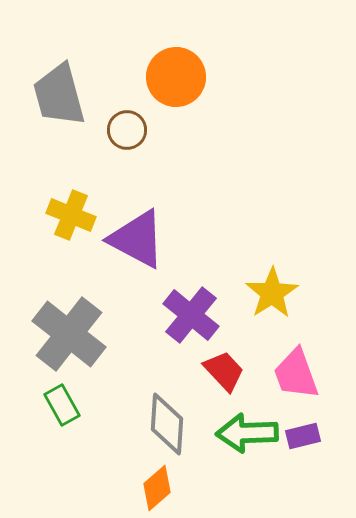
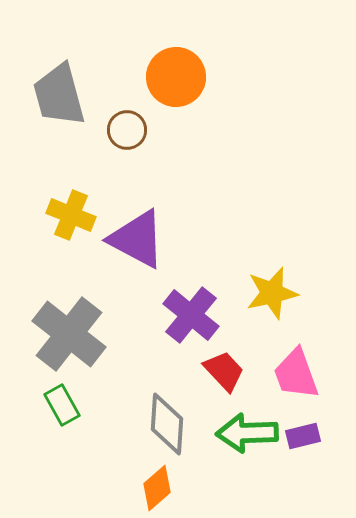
yellow star: rotated 20 degrees clockwise
